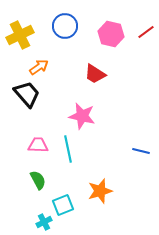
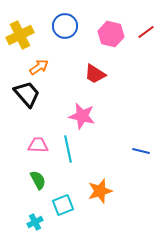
cyan cross: moved 9 px left
